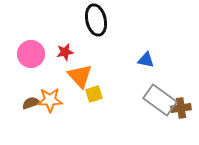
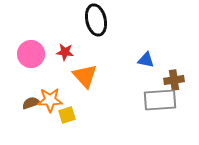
red star: rotated 18 degrees clockwise
orange triangle: moved 5 px right
yellow square: moved 27 px left, 21 px down
gray rectangle: rotated 40 degrees counterclockwise
brown cross: moved 7 px left, 28 px up
